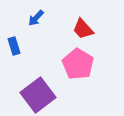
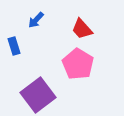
blue arrow: moved 2 px down
red trapezoid: moved 1 px left
